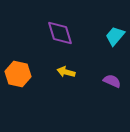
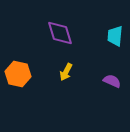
cyan trapezoid: rotated 35 degrees counterclockwise
yellow arrow: rotated 78 degrees counterclockwise
